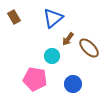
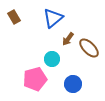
cyan circle: moved 3 px down
pink pentagon: rotated 25 degrees counterclockwise
